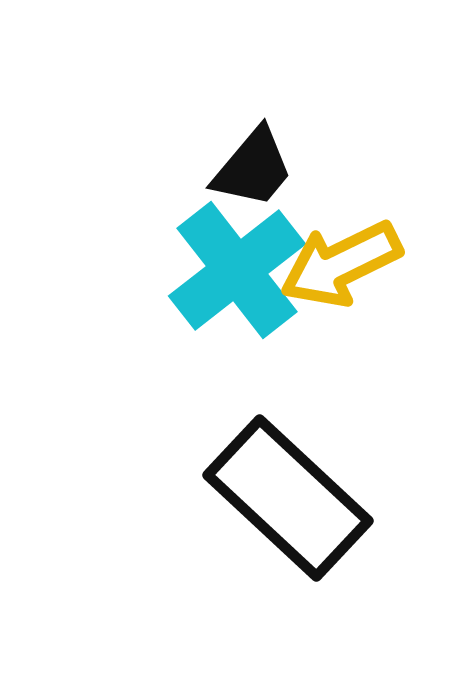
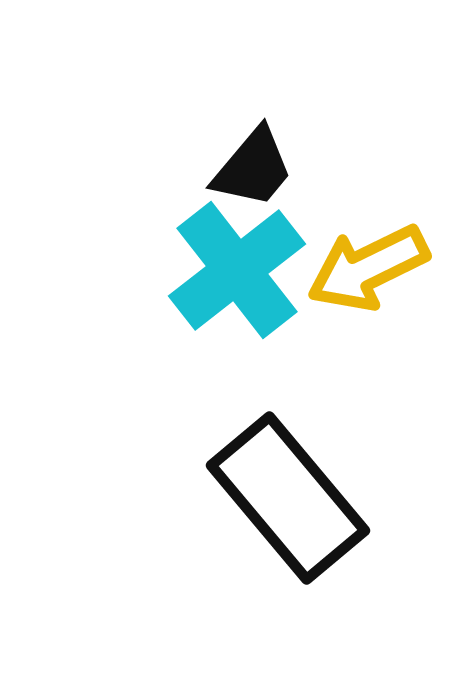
yellow arrow: moved 27 px right, 4 px down
black rectangle: rotated 7 degrees clockwise
